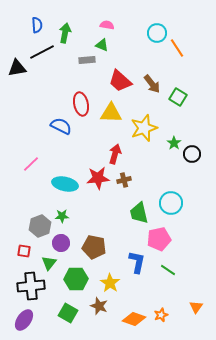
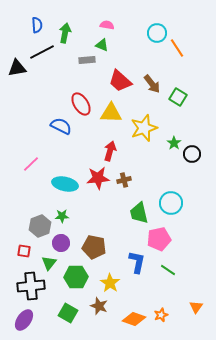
red ellipse at (81, 104): rotated 20 degrees counterclockwise
red arrow at (115, 154): moved 5 px left, 3 px up
green hexagon at (76, 279): moved 2 px up
